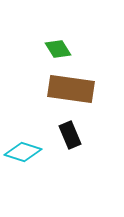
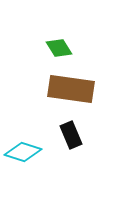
green diamond: moved 1 px right, 1 px up
black rectangle: moved 1 px right
